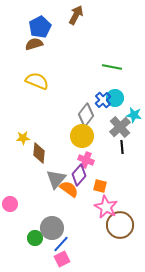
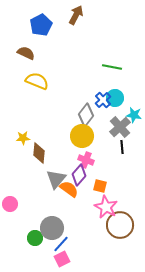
blue pentagon: moved 1 px right, 2 px up
brown semicircle: moved 8 px left, 9 px down; rotated 42 degrees clockwise
